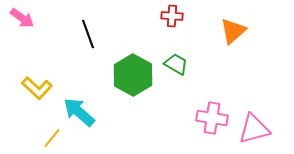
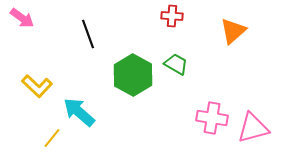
yellow L-shape: moved 2 px up
pink triangle: moved 1 px left, 1 px up
